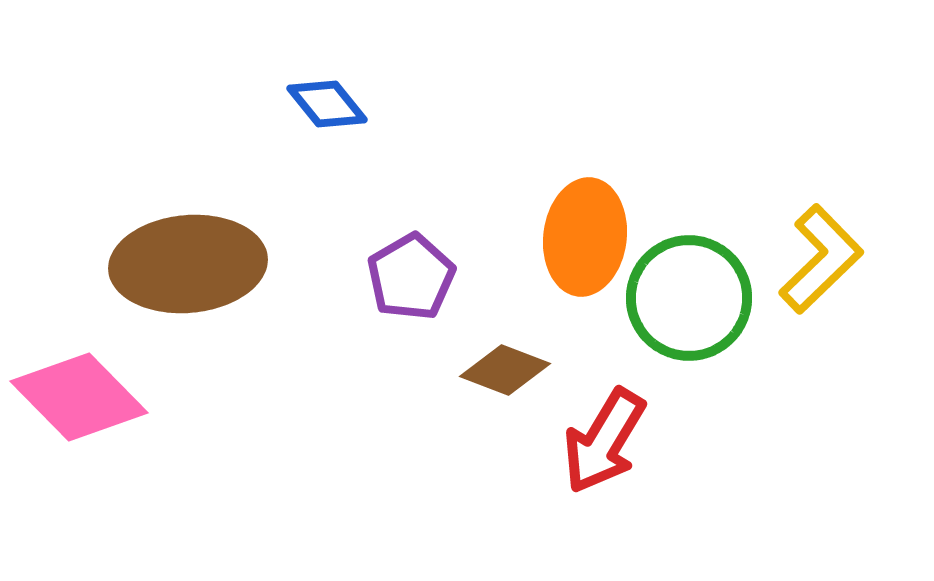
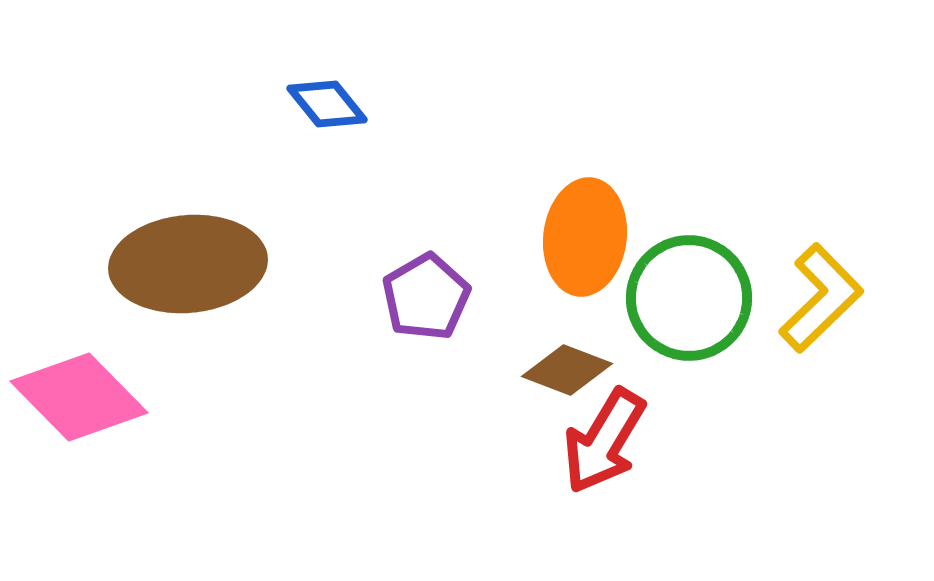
yellow L-shape: moved 39 px down
purple pentagon: moved 15 px right, 20 px down
brown diamond: moved 62 px right
